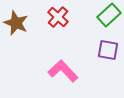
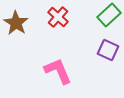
brown star: rotated 10 degrees clockwise
purple square: rotated 15 degrees clockwise
pink L-shape: moved 5 px left; rotated 20 degrees clockwise
